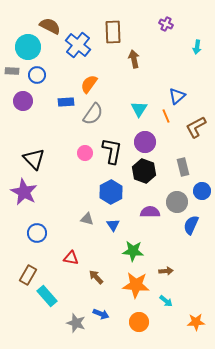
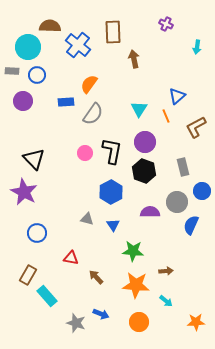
brown semicircle at (50, 26): rotated 25 degrees counterclockwise
